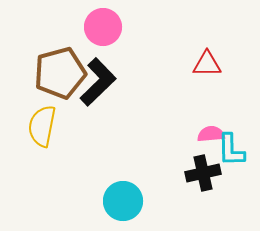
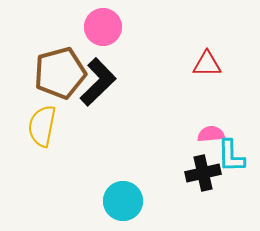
cyan L-shape: moved 6 px down
